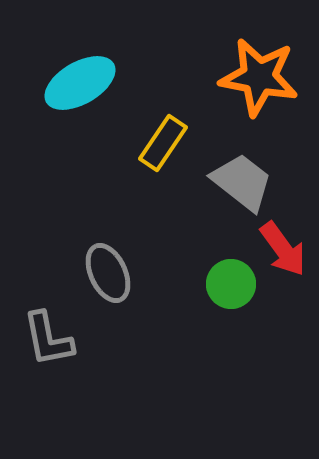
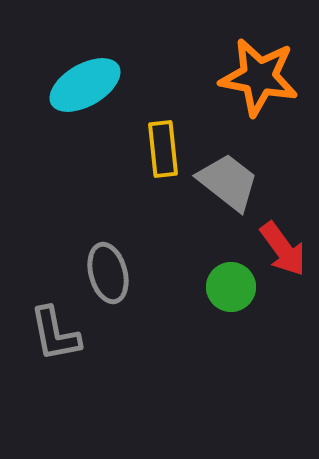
cyan ellipse: moved 5 px right, 2 px down
yellow rectangle: moved 6 px down; rotated 40 degrees counterclockwise
gray trapezoid: moved 14 px left
gray ellipse: rotated 10 degrees clockwise
green circle: moved 3 px down
gray L-shape: moved 7 px right, 5 px up
